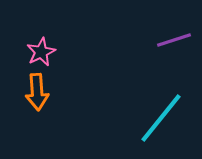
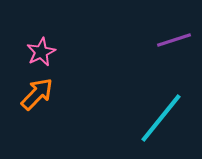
orange arrow: moved 2 px down; rotated 132 degrees counterclockwise
